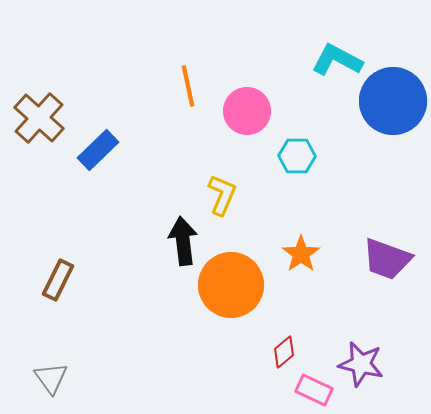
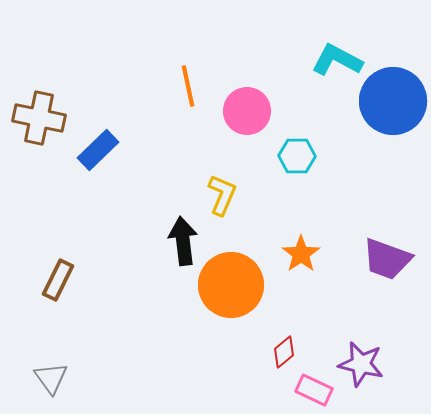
brown cross: rotated 30 degrees counterclockwise
